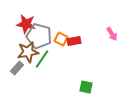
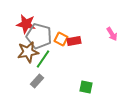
green line: moved 1 px right
gray rectangle: moved 20 px right, 13 px down
